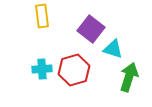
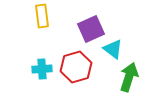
purple square: rotated 28 degrees clockwise
cyan triangle: rotated 20 degrees clockwise
red hexagon: moved 2 px right, 3 px up
